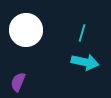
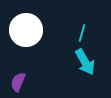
cyan arrow: rotated 48 degrees clockwise
